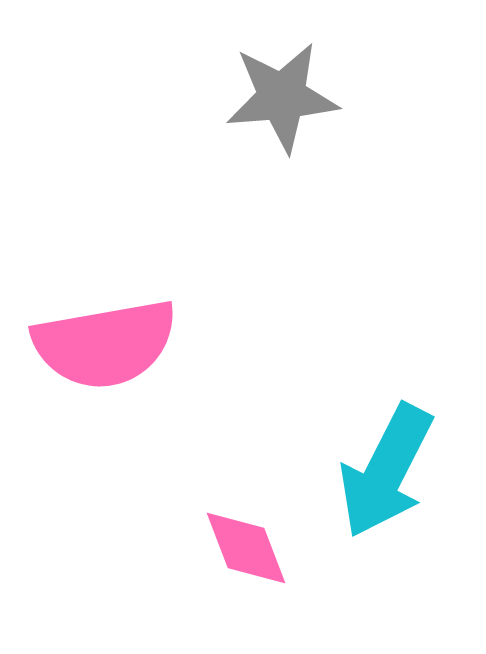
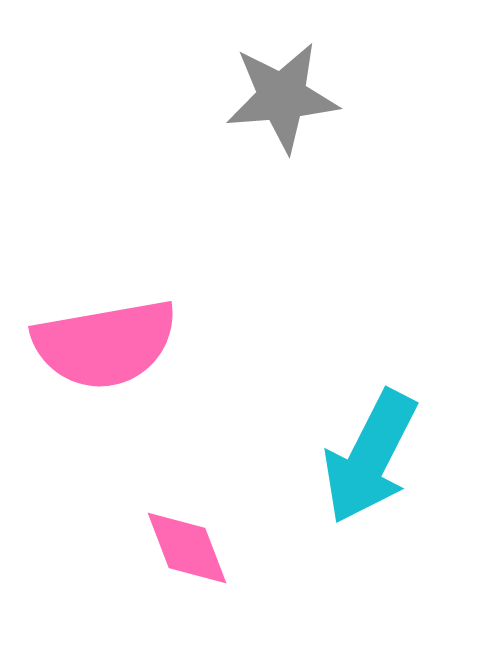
cyan arrow: moved 16 px left, 14 px up
pink diamond: moved 59 px left
